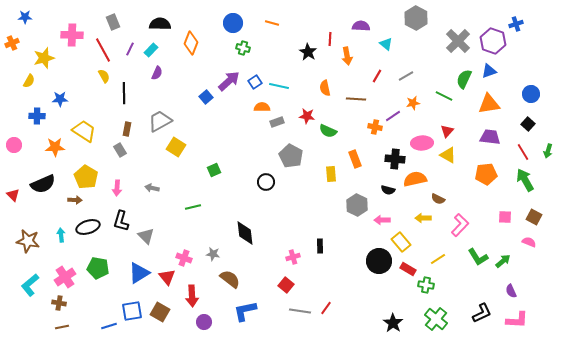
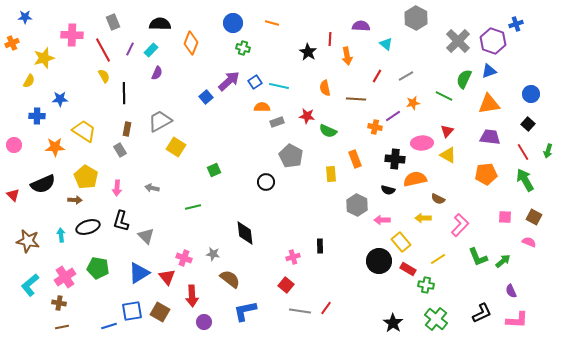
green L-shape at (478, 257): rotated 10 degrees clockwise
